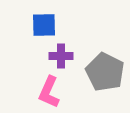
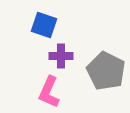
blue square: rotated 20 degrees clockwise
gray pentagon: moved 1 px right, 1 px up
